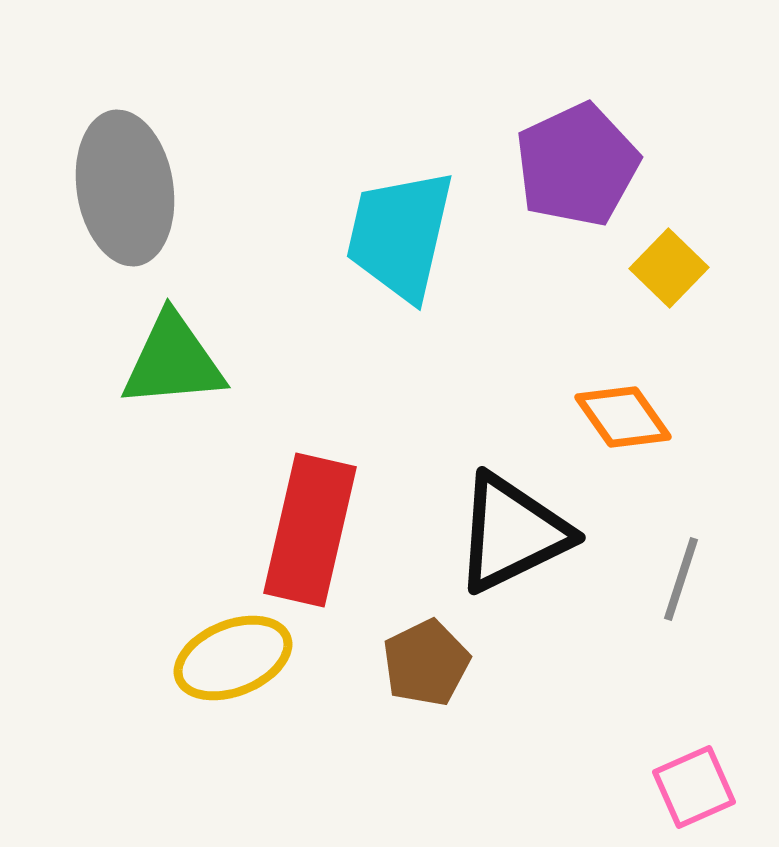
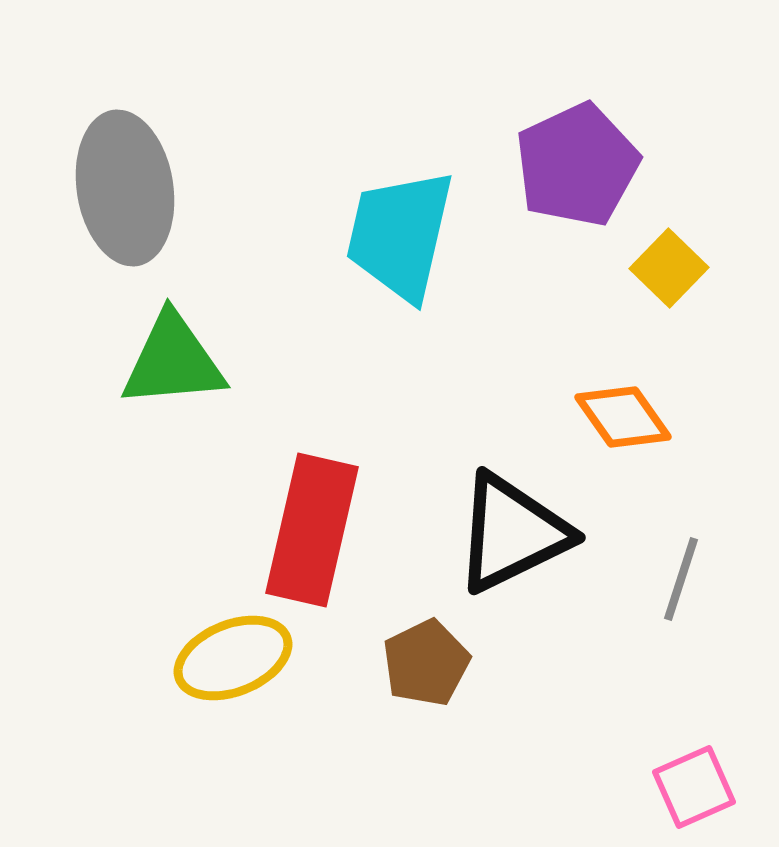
red rectangle: moved 2 px right
